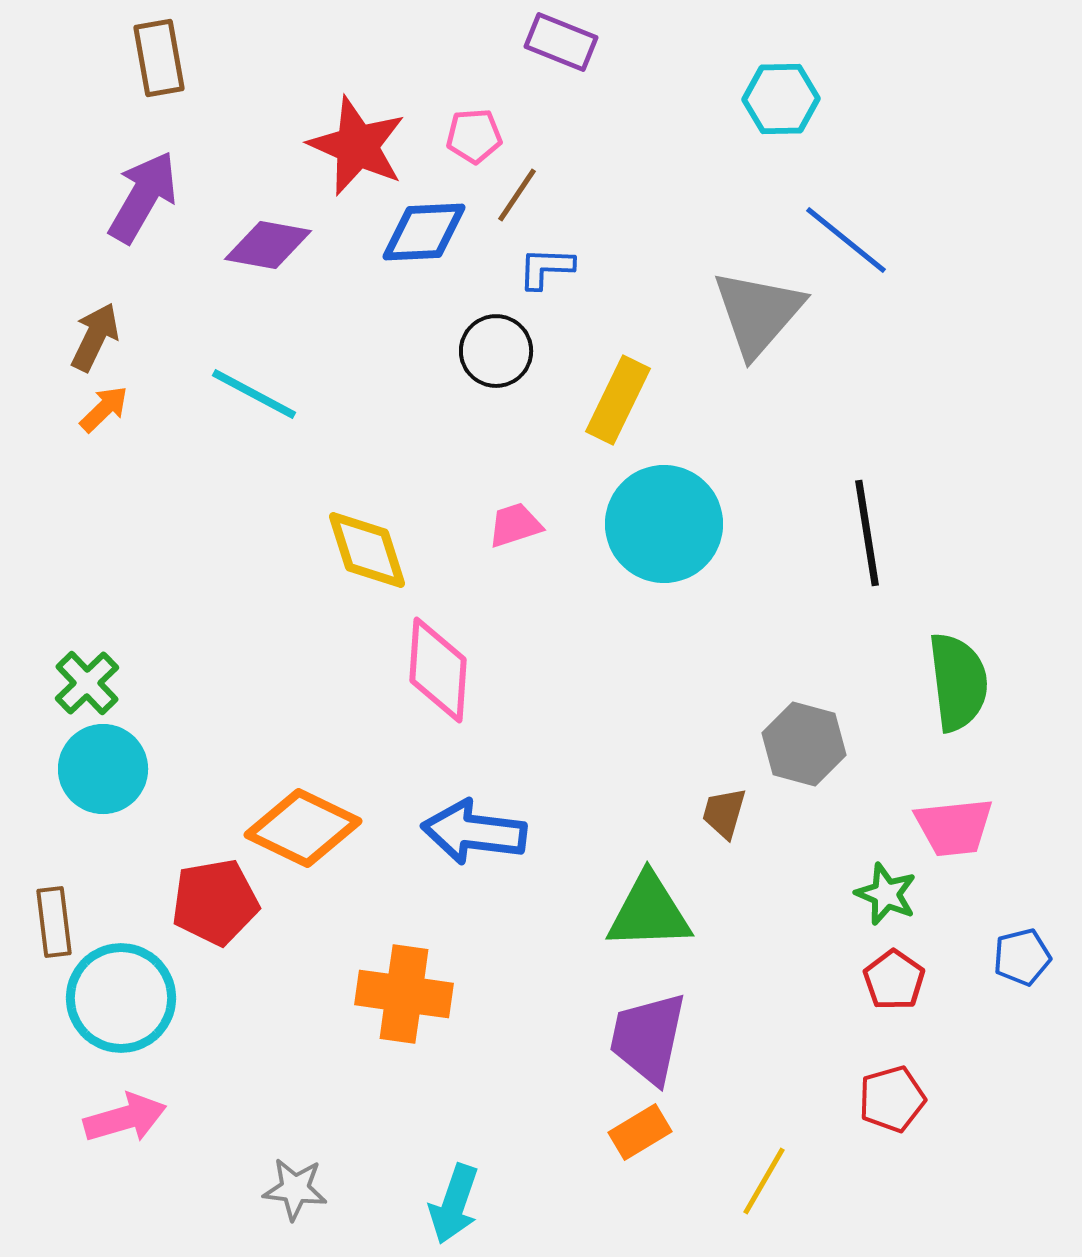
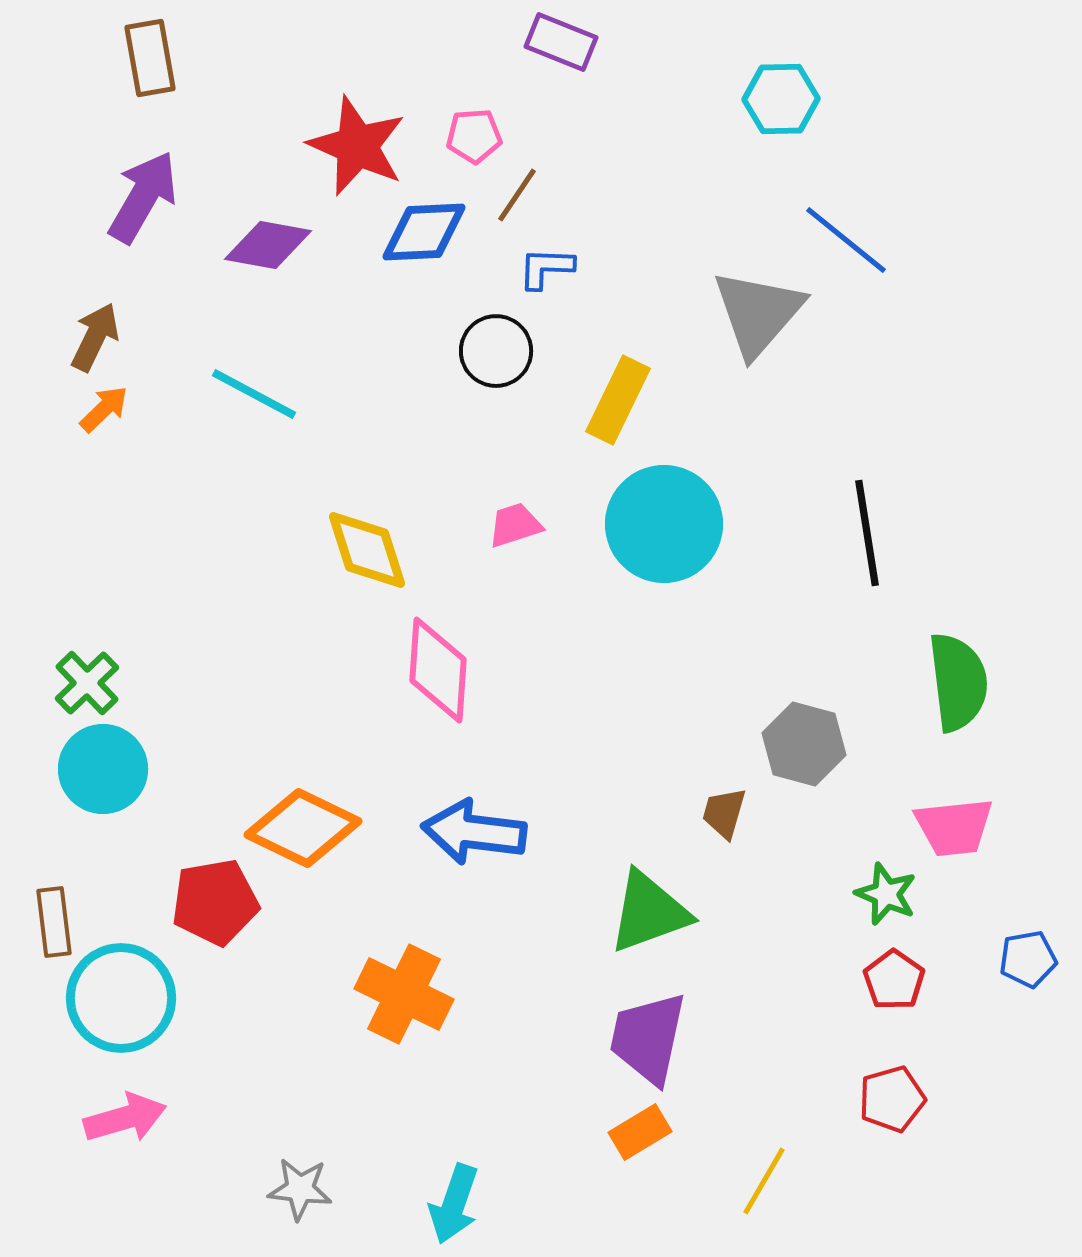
brown rectangle at (159, 58): moved 9 px left
green triangle at (649, 912): rotated 18 degrees counterclockwise
blue pentagon at (1022, 957): moved 6 px right, 2 px down; rotated 4 degrees clockwise
orange cross at (404, 994): rotated 18 degrees clockwise
gray star at (295, 1189): moved 5 px right
